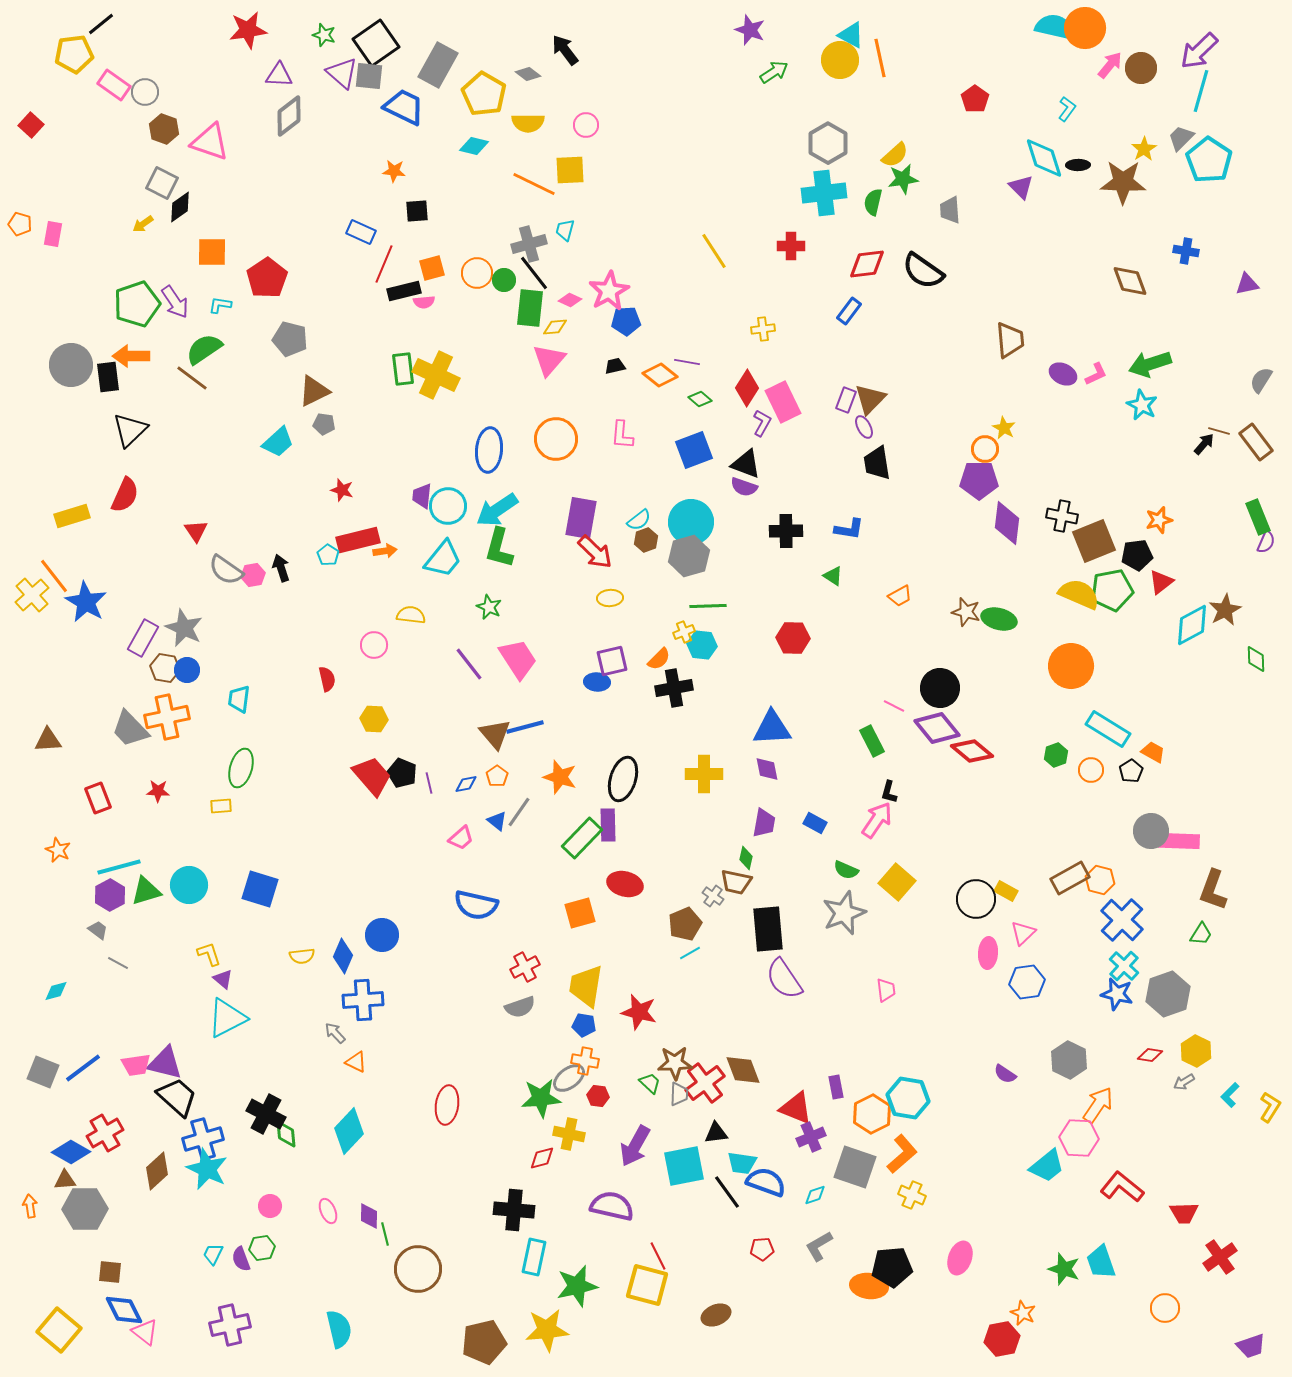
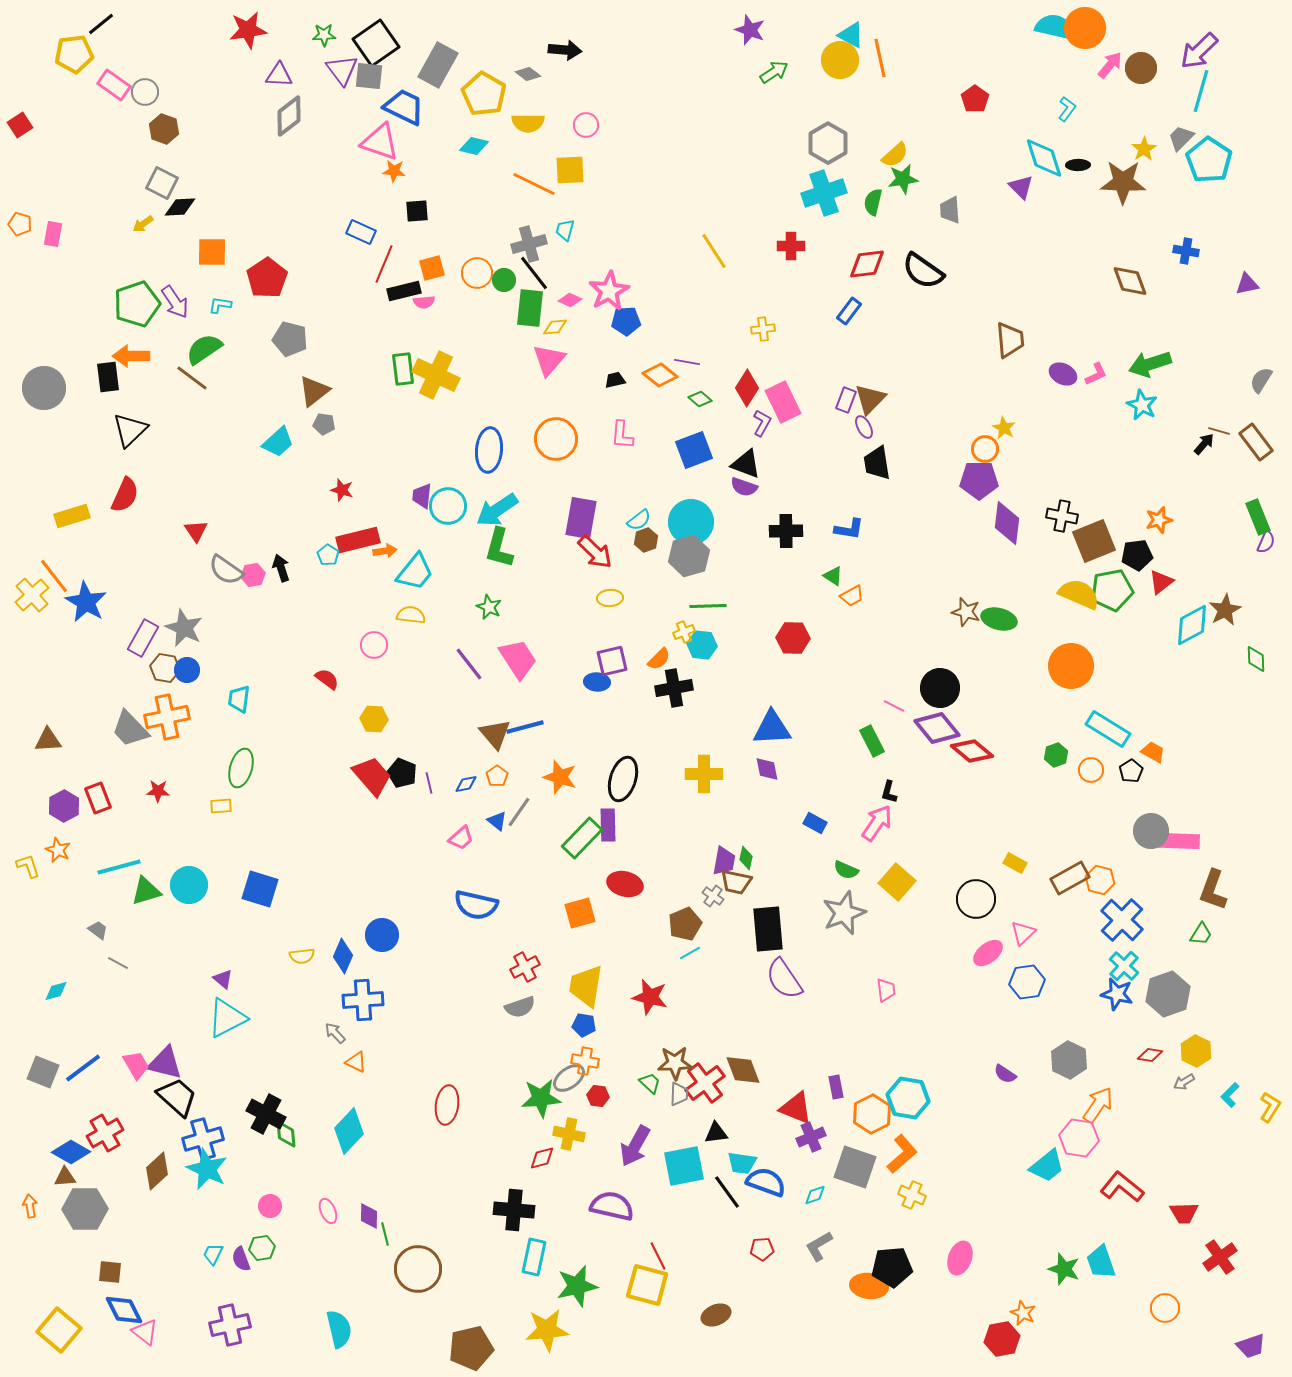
green star at (324, 35): rotated 20 degrees counterclockwise
black arrow at (565, 50): rotated 132 degrees clockwise
purple triangle at (342, 73): moved 3 px up; rotated 12 degrees clockwise
red square at (31, 125): moved 11 px left; rotated 15 degrees clockwise
pink triangle at (210, 142): moved 170 px right
cyan cross at (824, 193): rotated 12 degrees counterclockwise
black diamond at (180, 207): rotated 32 degrees clockwise
gray circle at (71, 365): moved 27 px left, 23 px down
black trapezoid at (615, 366): moved 14 px down
brown triangle at (314, 391): rotated 12 degrees counterclockwise
cyan trapezoid at (443, 559): moved 28 px left, 13 px down
orange trapezoid at (900, 596): moved 48 px left
red semicircle at (327, 679): rotated 40 degrees counterclockwise
pink arrow at (877, 820): moved 3 px down
purple trapezoid at (764, 823): moved 40 px left, 38 px down
yellow rectangle at (1006, 891): moved 9 px right, 28 px up
purple hexagon at (110, 895): moved 46 px left, 89 px up
pink ellipse at (988, 953): rotated 48 degrees clockwise
yellow L-shape at (209, 954): moved 181 px left, 88 px up
red star at (639, 1012): moved 11 px right, 15 px up
pink trapezoid at (136, 1065): rotated 112 degrees counterclockwise
pink hexagon at (1079, 1138): rotated 6 degrees clockwise
brown triangle at (65, 1180): moved 3 px up
brown pentagon at (484, 1342): moved 13 px left, 6 px down
